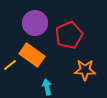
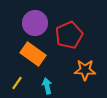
orange rectangle: moved 1 px right, 1 px up
yellow line: moved 7 px right, 18 px down; rotated 16 degrees counterclockwise
cyan arrow: moved 1 px up
